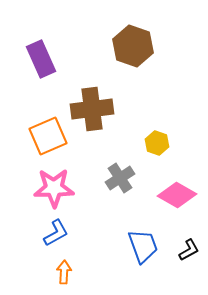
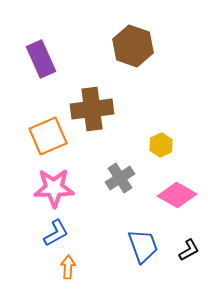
yellow hexagon: moved 4 px right, 2 px down; rotated 15 degrees clockwise
orange arrow: moved 4 px right, 5 px up
